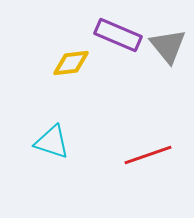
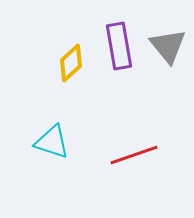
purple rectangle: moved 1 px right, 11 px down; rotated 57 degrees clockwise
yellow diamond: rotated 36 degrees counterclockwise
red line: moved 14 px left
